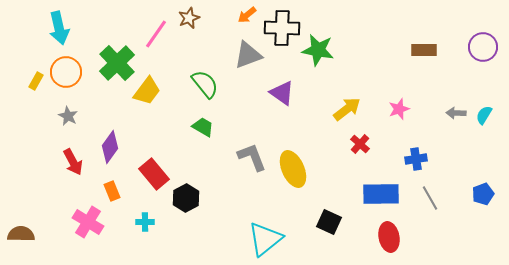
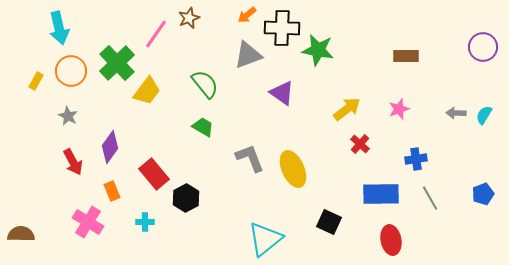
brown rectangle: moved 18 px left, 6 px down
orange circle: moved 5 px right, 1 px up
gray L-shape: moved 2 px left, 1 px down
red ellipse: moved 2 px right, 3 px down
